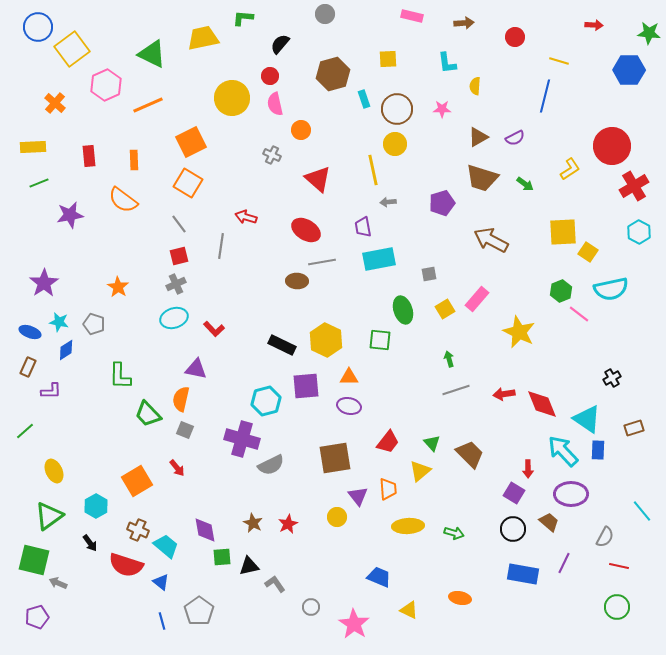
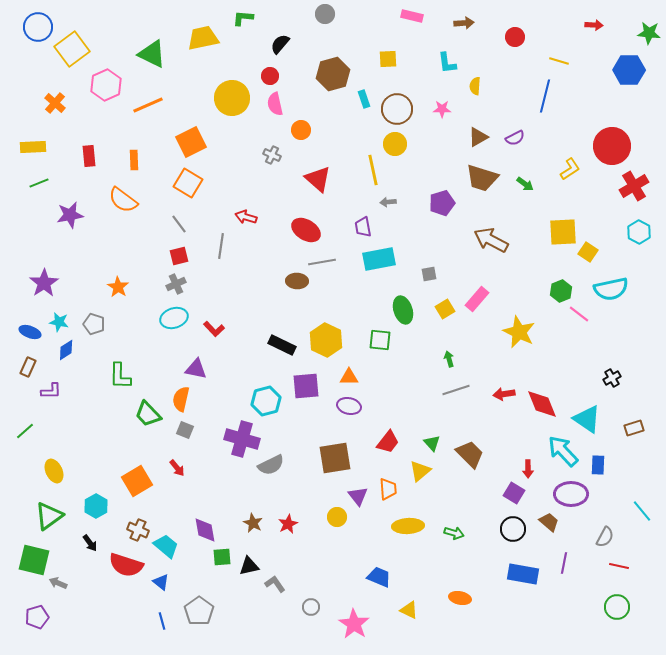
blue rectangle at (598, 450): moved 15 px down
purple line at (564, 563): rotated 15 degrees counterclockwise
